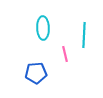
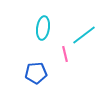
cyan ellipse: rotated 10 degrees clockwise
cyan line: rotated 50 degrees clockwise
